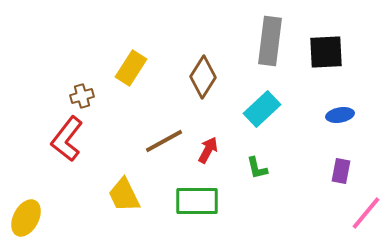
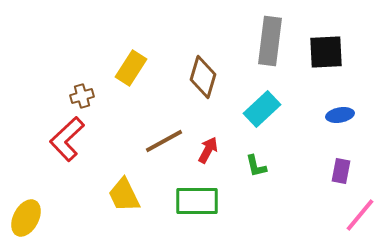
brown diamond: rotated 15 degrees counterclockwise
red L-shape: rotated 9 degrees clockwise
green L-shape: moved 1 px left, 2 px up
pink line: moved 6 px left, 2 px down
